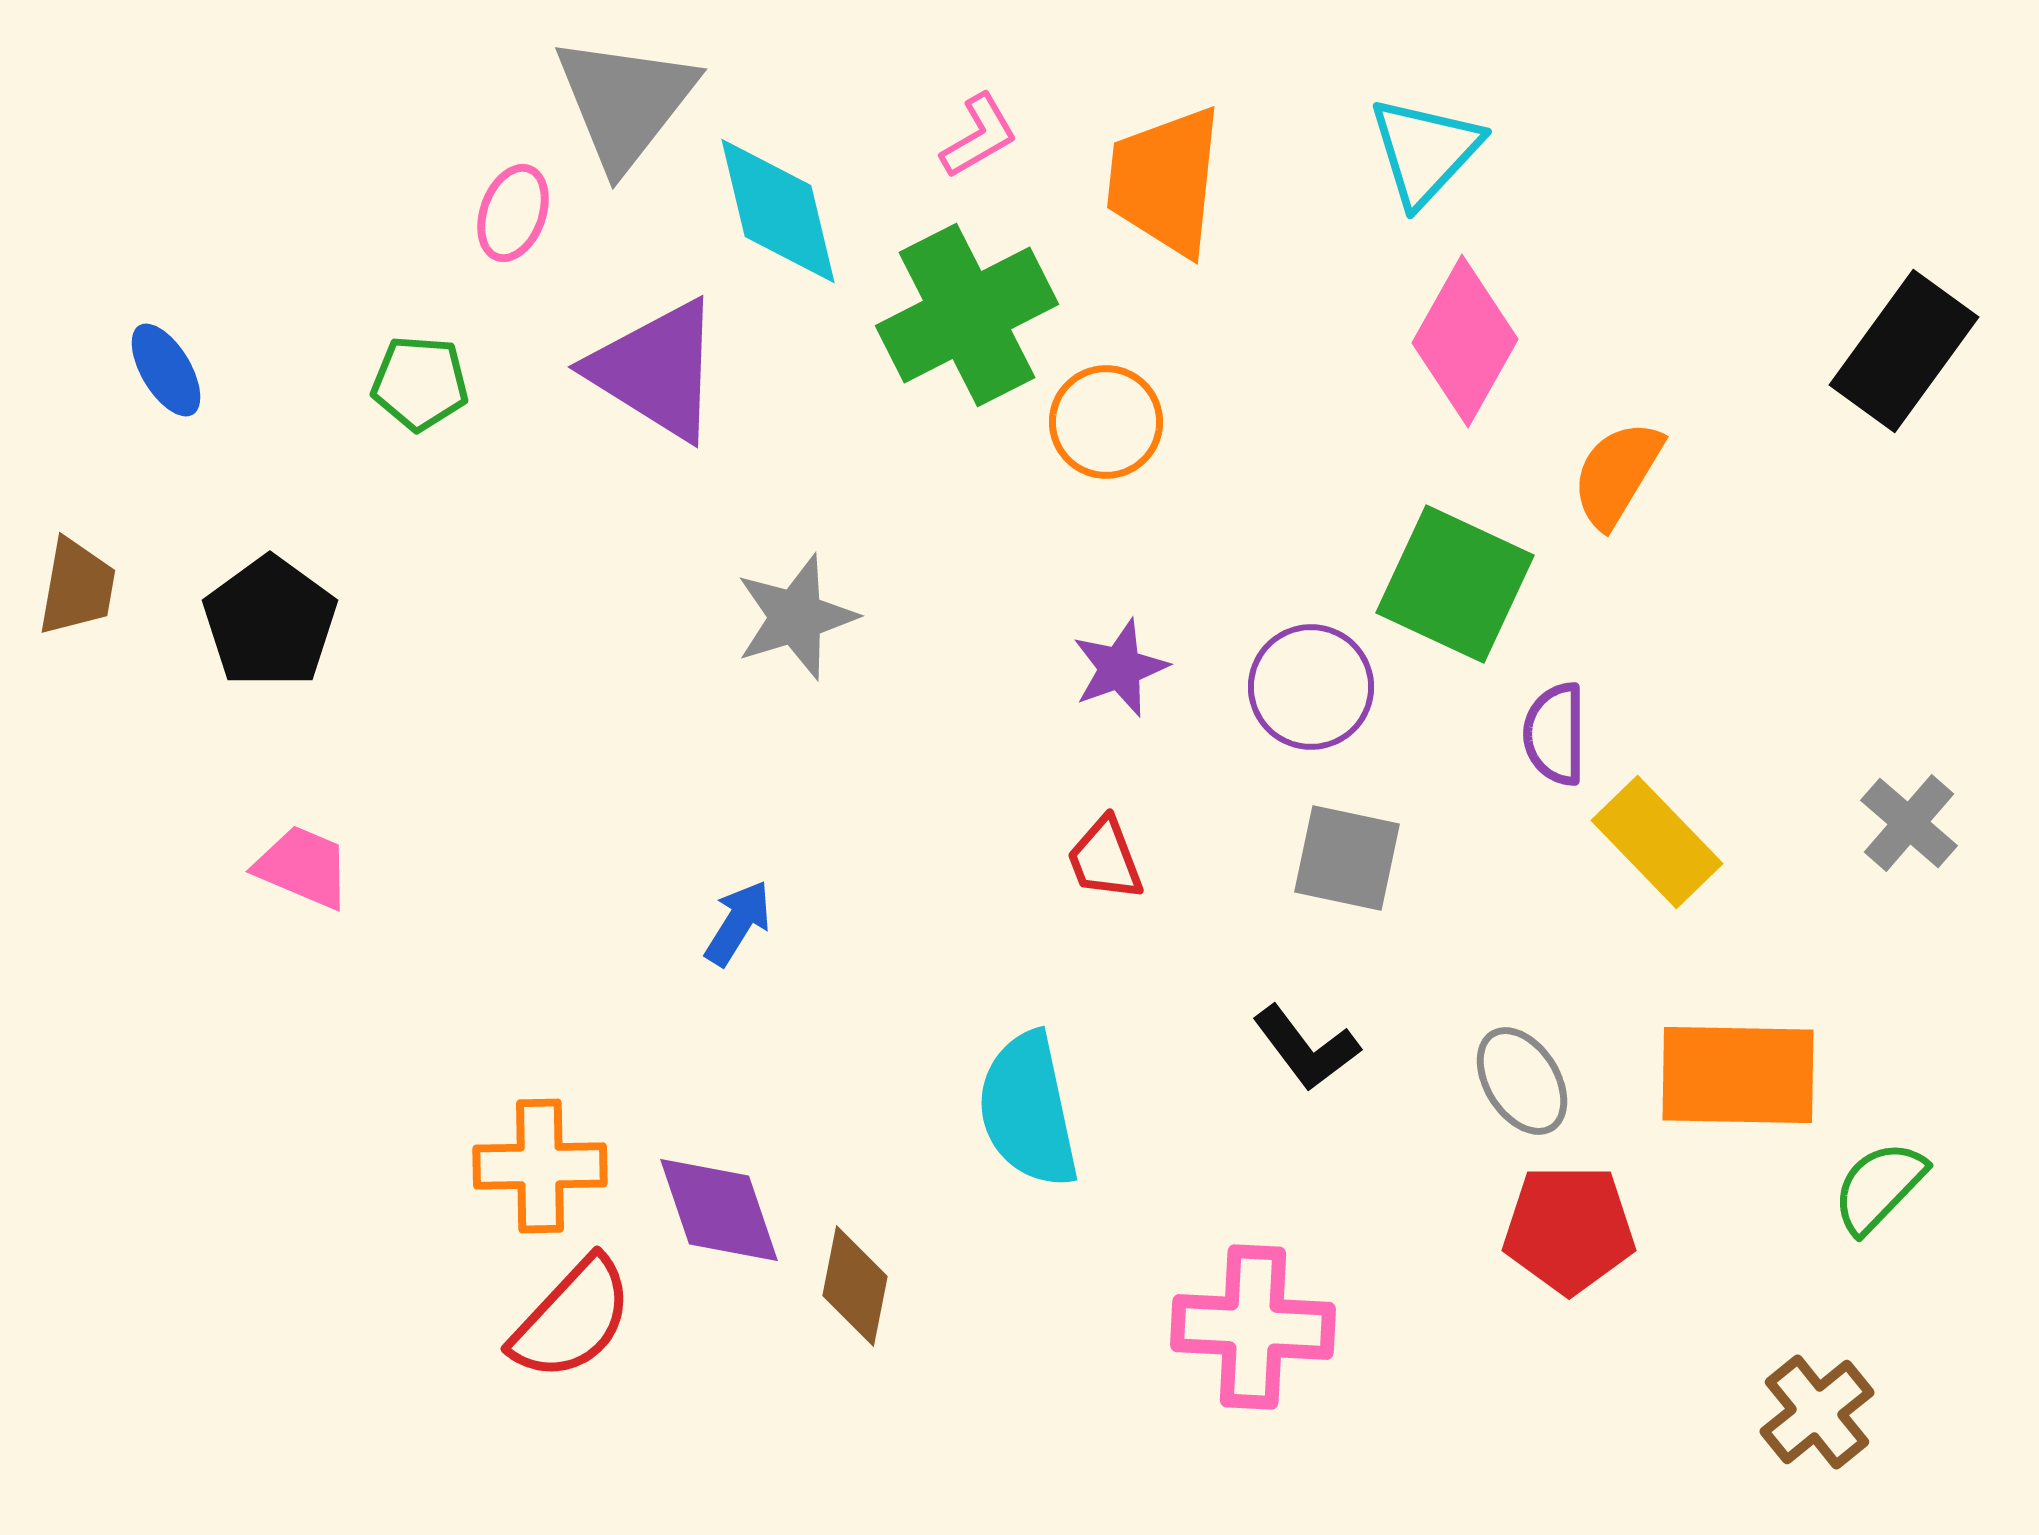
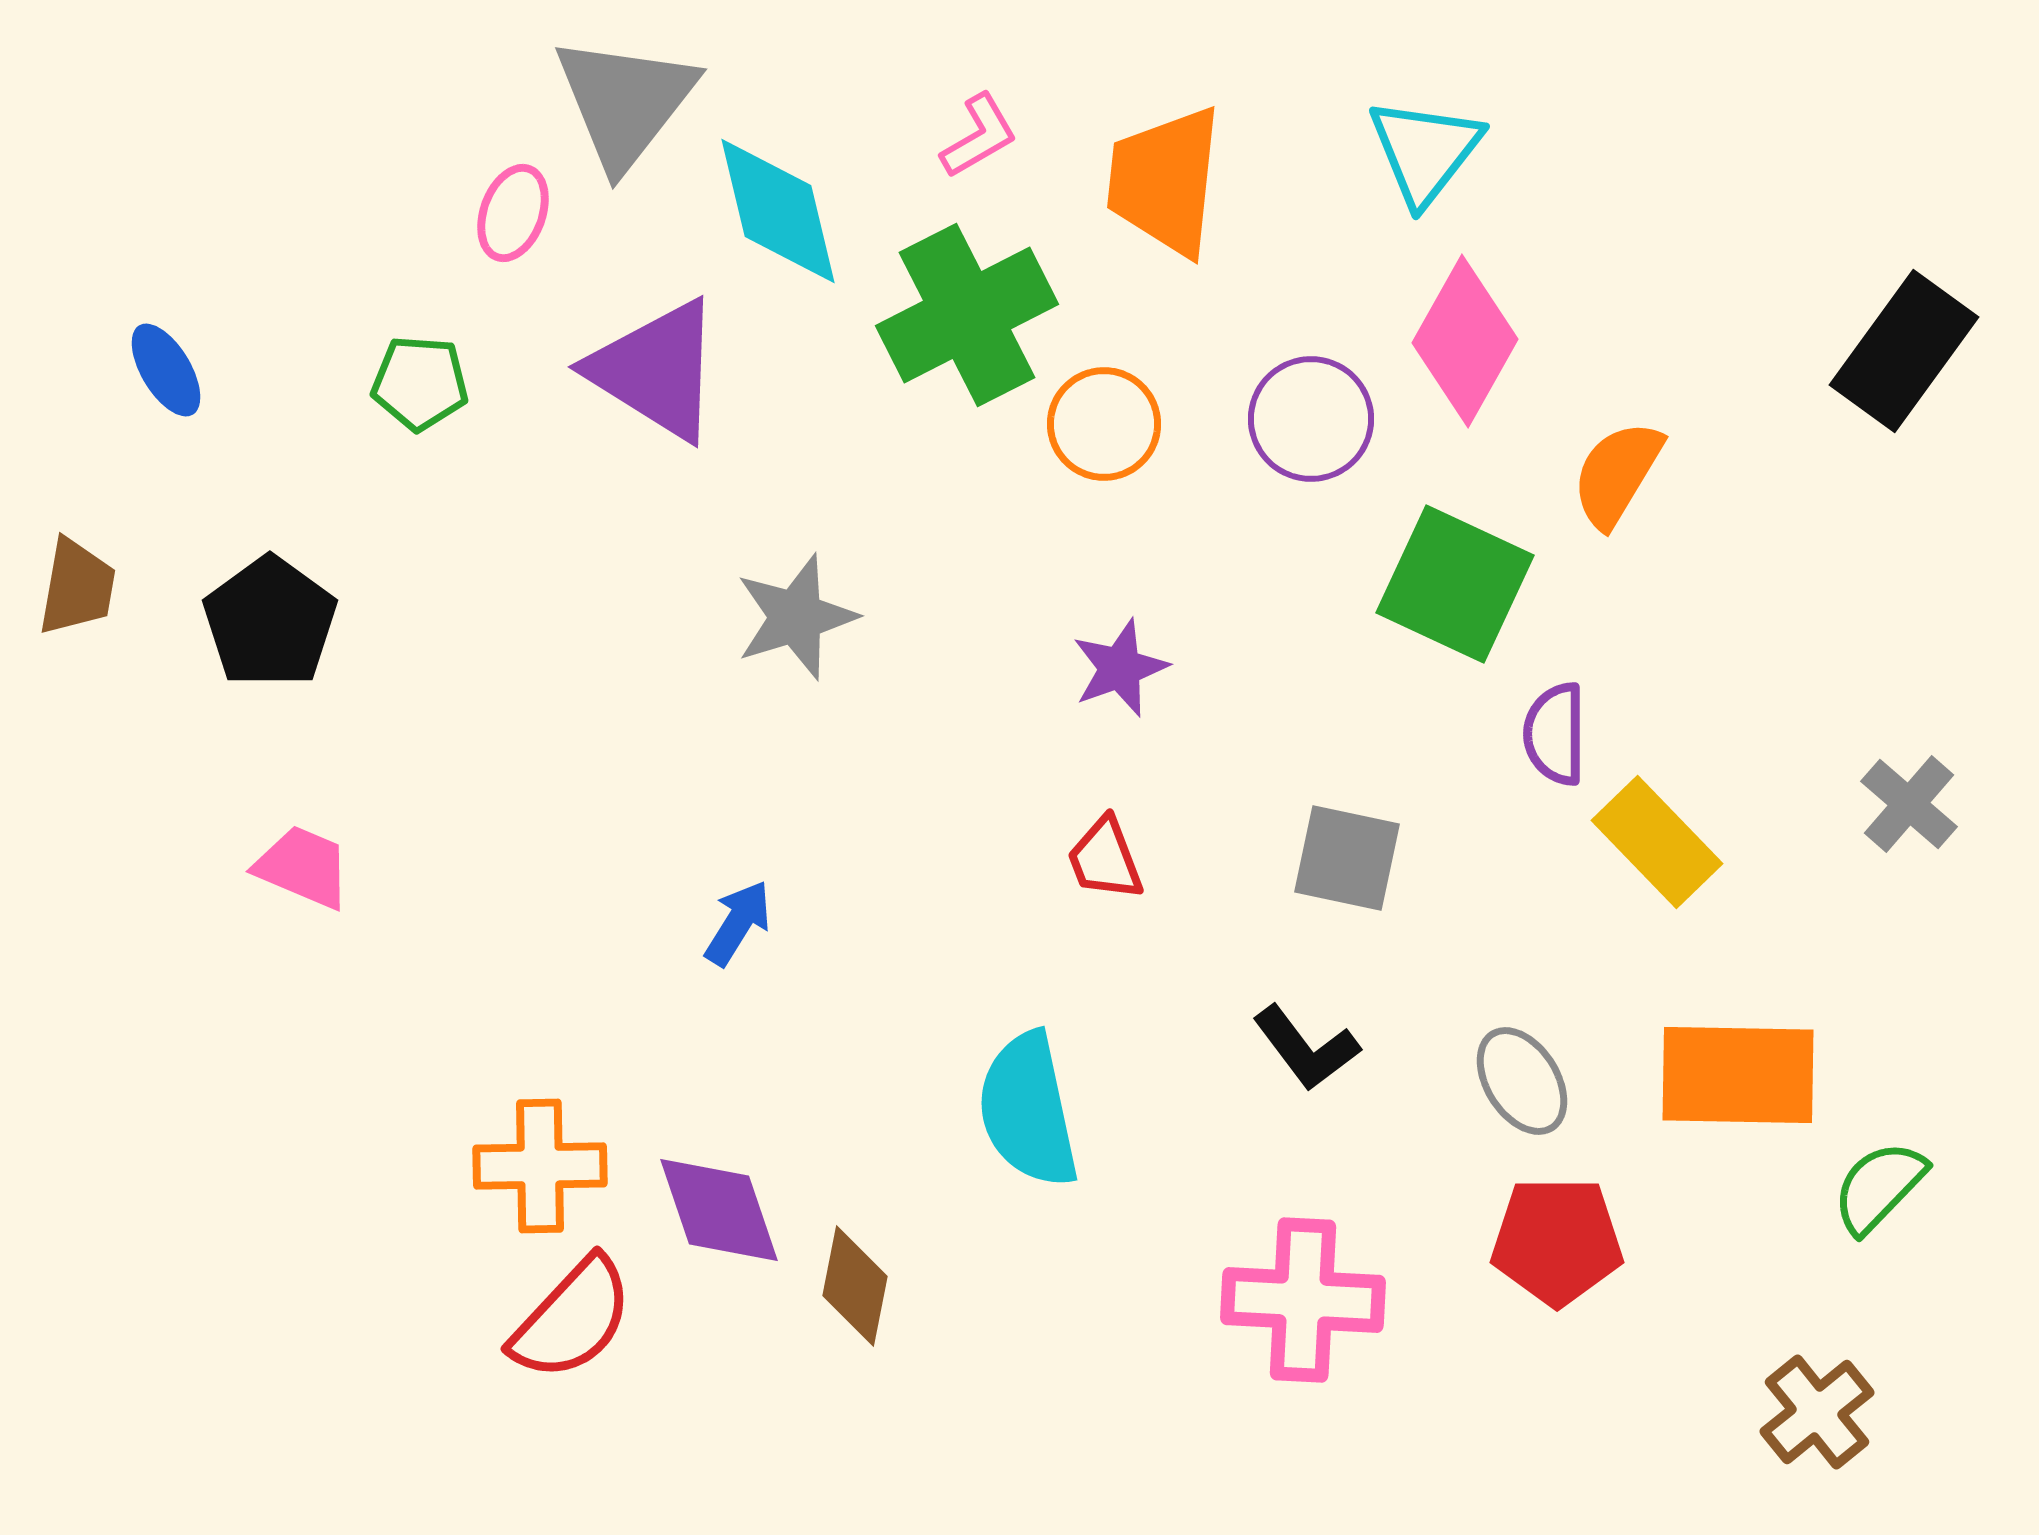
cyan triangle: rotated 5 degrees counterclockwise
orange circle: moved 2 px left, 2 px down
purple circle: moved 268 px up
gray cross: moved 19 px up
red pentagon: moved 12 px left, 12 px down
pink cross: moved 50 px right, 27 px up
